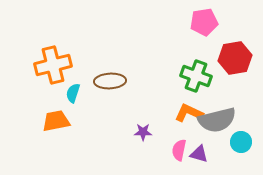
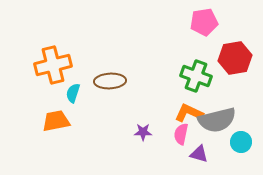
pink semicircle: moved 2 px right, 16 px up
